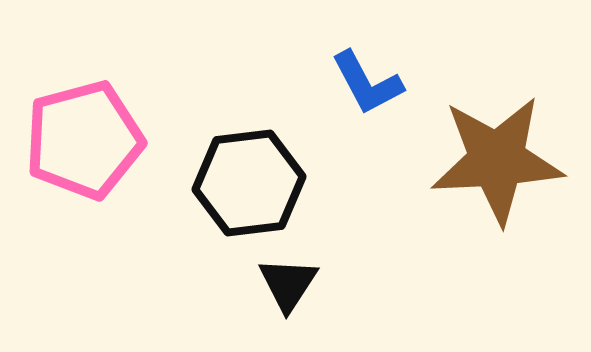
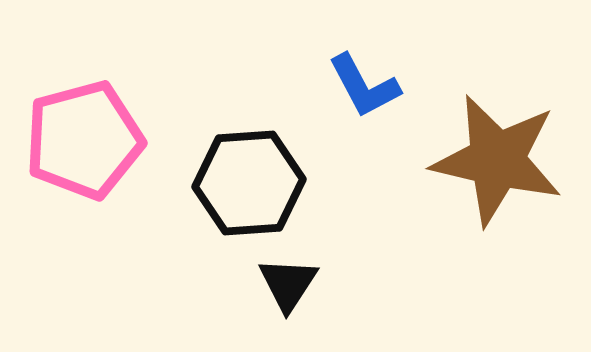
blue L-shape: moved 3 px left, 3 px down
brown star: rotated 16 degrees clockwise
black hexagon: rotated 3 degrees clockwise
